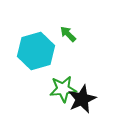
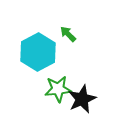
cyan hexagon: moved 2 px right, 1 px down; rotated 12 degrees counterclockwise
green star: moved 5 px left
